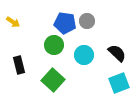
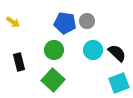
green circle: moved 5 px down
cyan circle: moved 9 px right, 5 px up
black rectangle: moved 3 px up
